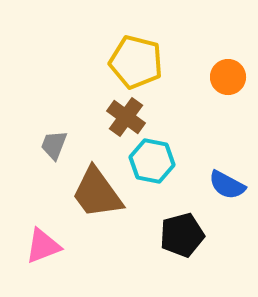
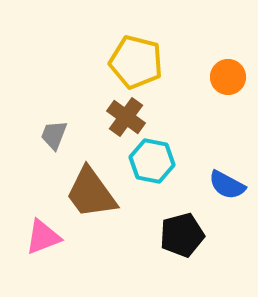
gray trapezoid: moved 10 px up
brown trapezoid: moved 6 px left
pink triangle: moved 9 px up
